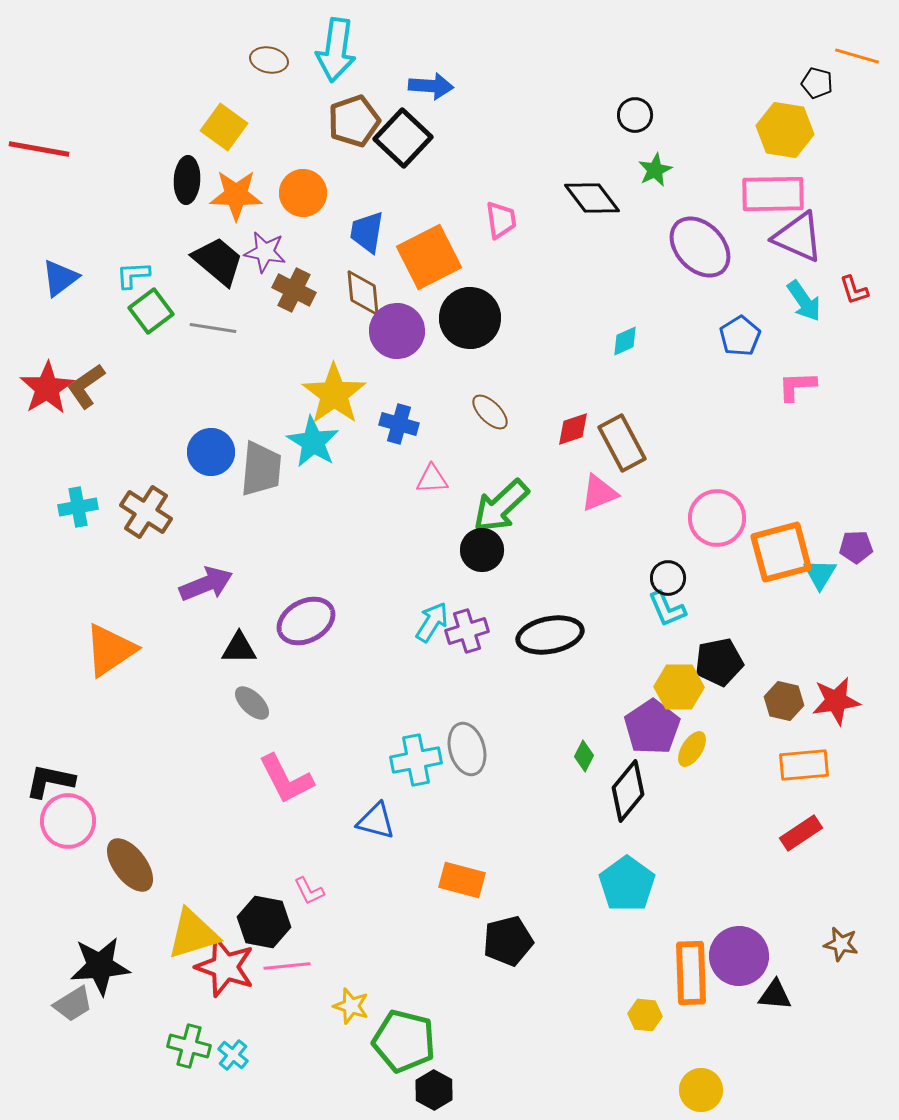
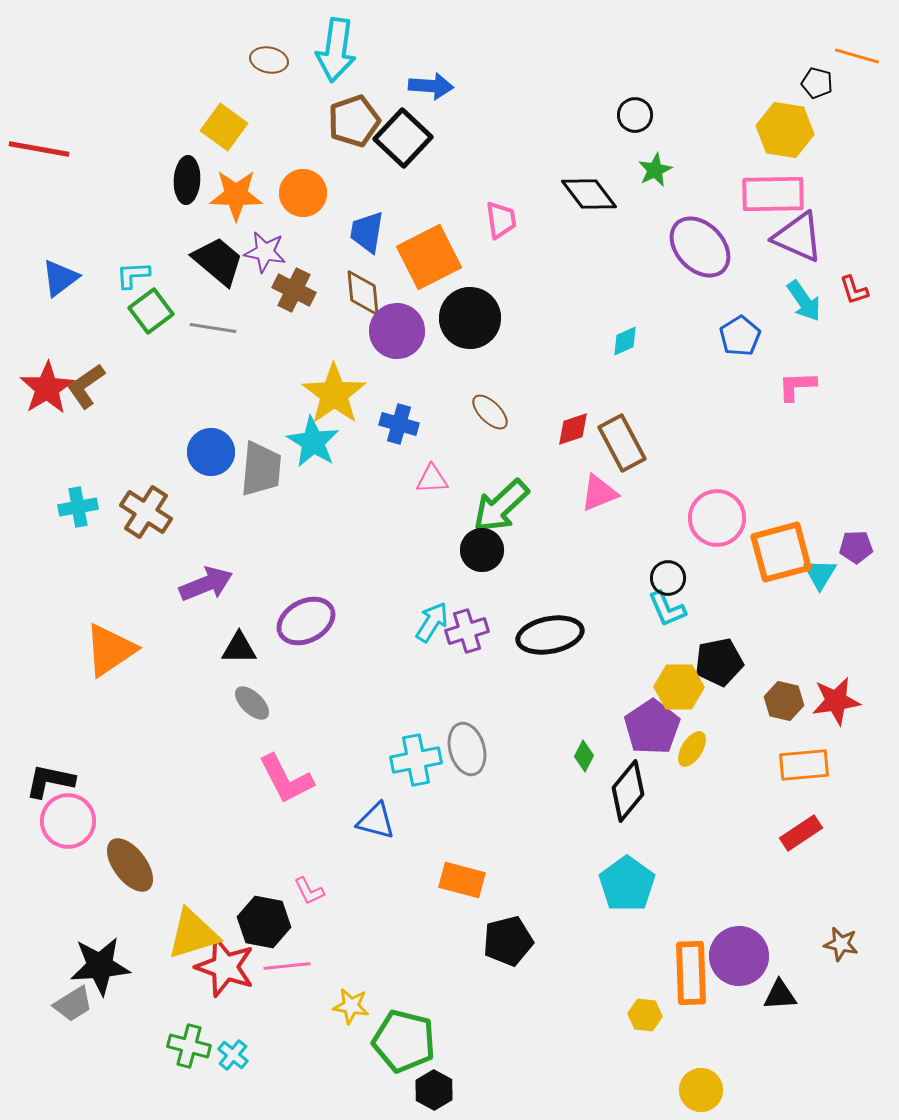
black diamond at (592, 198): moved 3 px left, 4 px up
black triangle at (775, 995): moved 5 px right; rotated 9 degrees counterclockwise
yellow star at (351, 1006): rotated 9 degrees counterclockwise
